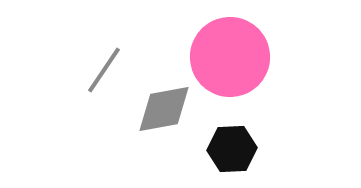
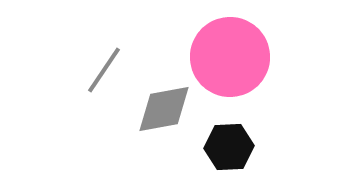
black hexagon: moved 3 px left, 2 px up
